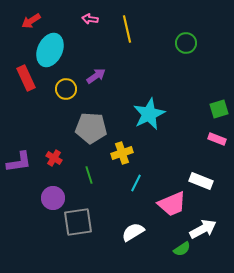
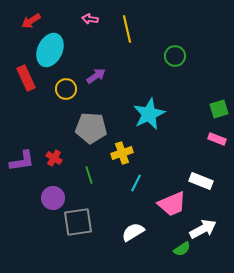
green circle: moved 11 px left, 13 px down
purple L-shape: moved 3 px right, 1 px up
